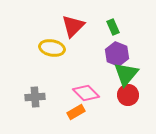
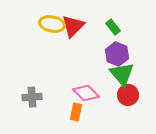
green rectangle: rotated 14 degrees counterclockwise
yellow ellipse: moved 24 px up
green triangle: moved 4 px left; rotated 20 degrees counterclockwise
gray cross: moved 3 px left
orange rectangle: rotated 48 degrees counterclockwise
